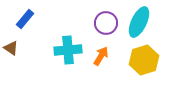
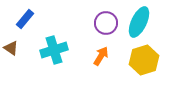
cyan cross: moved 14 px left; rotated 12 degrees counterclockwise
